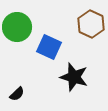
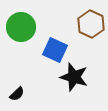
green circle: moved 4 px right
blue square: moved 6 px right, 3 px down
